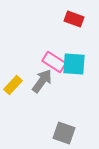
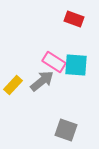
cyan square: moved 2 px right, 1 px down
gray arrow: rotated 15 degrees clockwise
gray square: moved 2 px right, 3 px up
